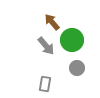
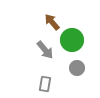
gray arrow: moved 1 px left, 4 px down
